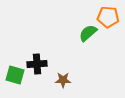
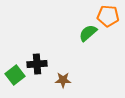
orange pentagon: moved 1 px up
green square: rotated 36 degrees clockwise
